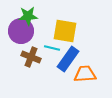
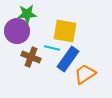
green star: moved 1 px left, 2 px up
purple circle: moved 4 px left
orange trapezoid: rotated 30 degrees counterclockwise
